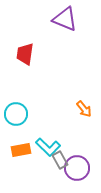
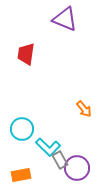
red trapezoid: moved 1 px right
cyan circle: moved 6 px right, 15 px down
orange rectangle: moved 25 px down
